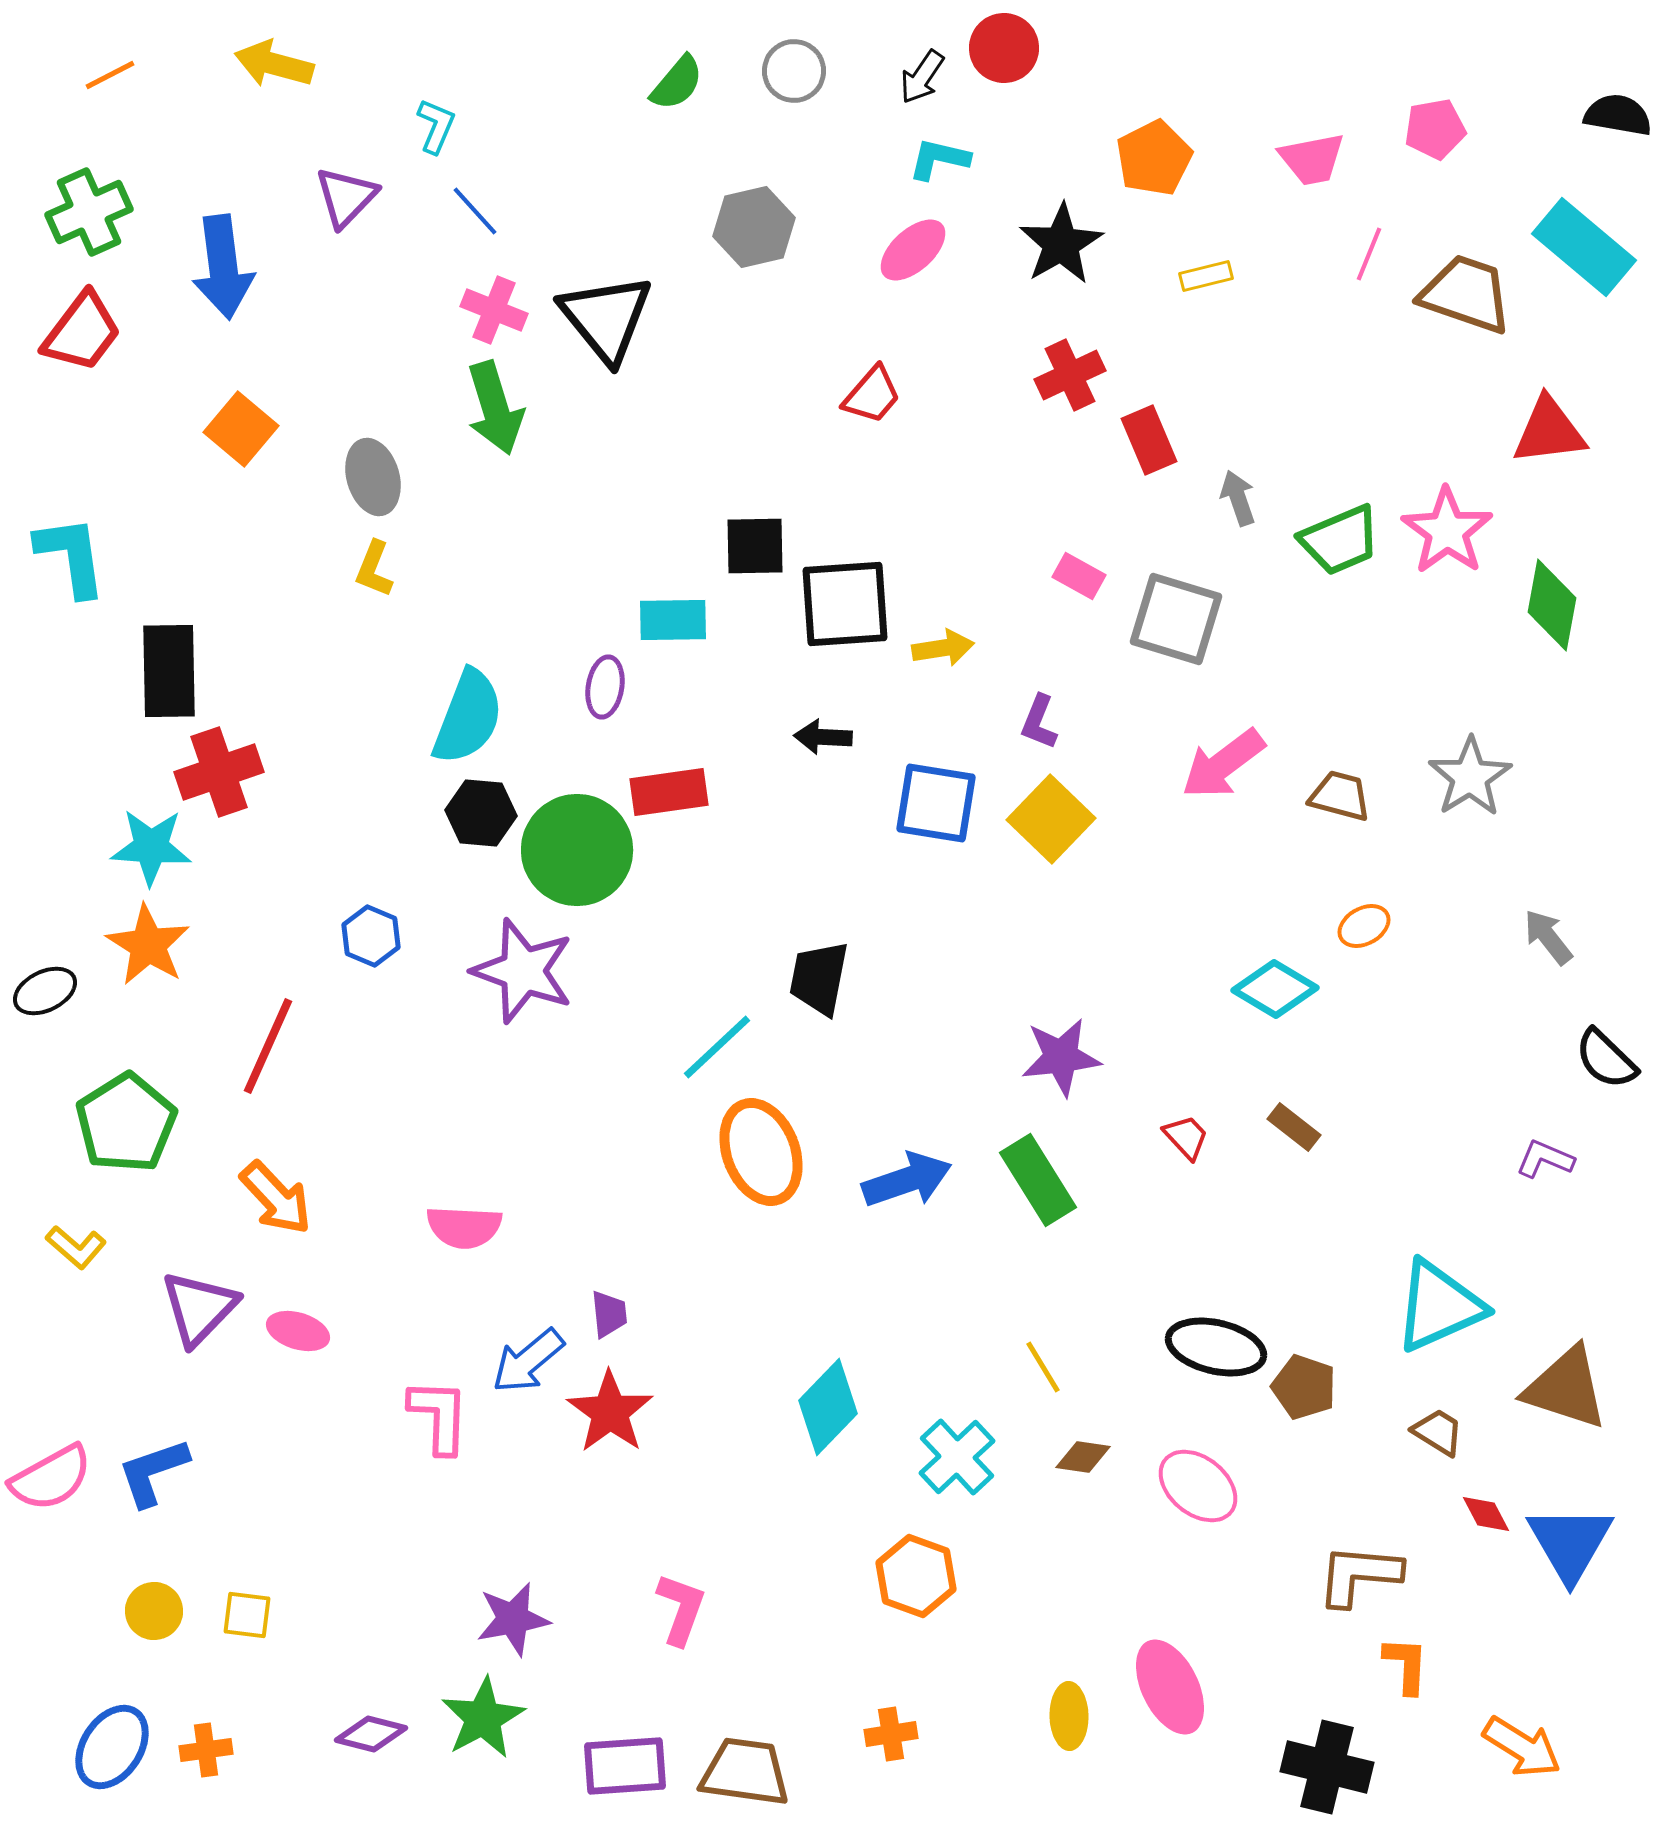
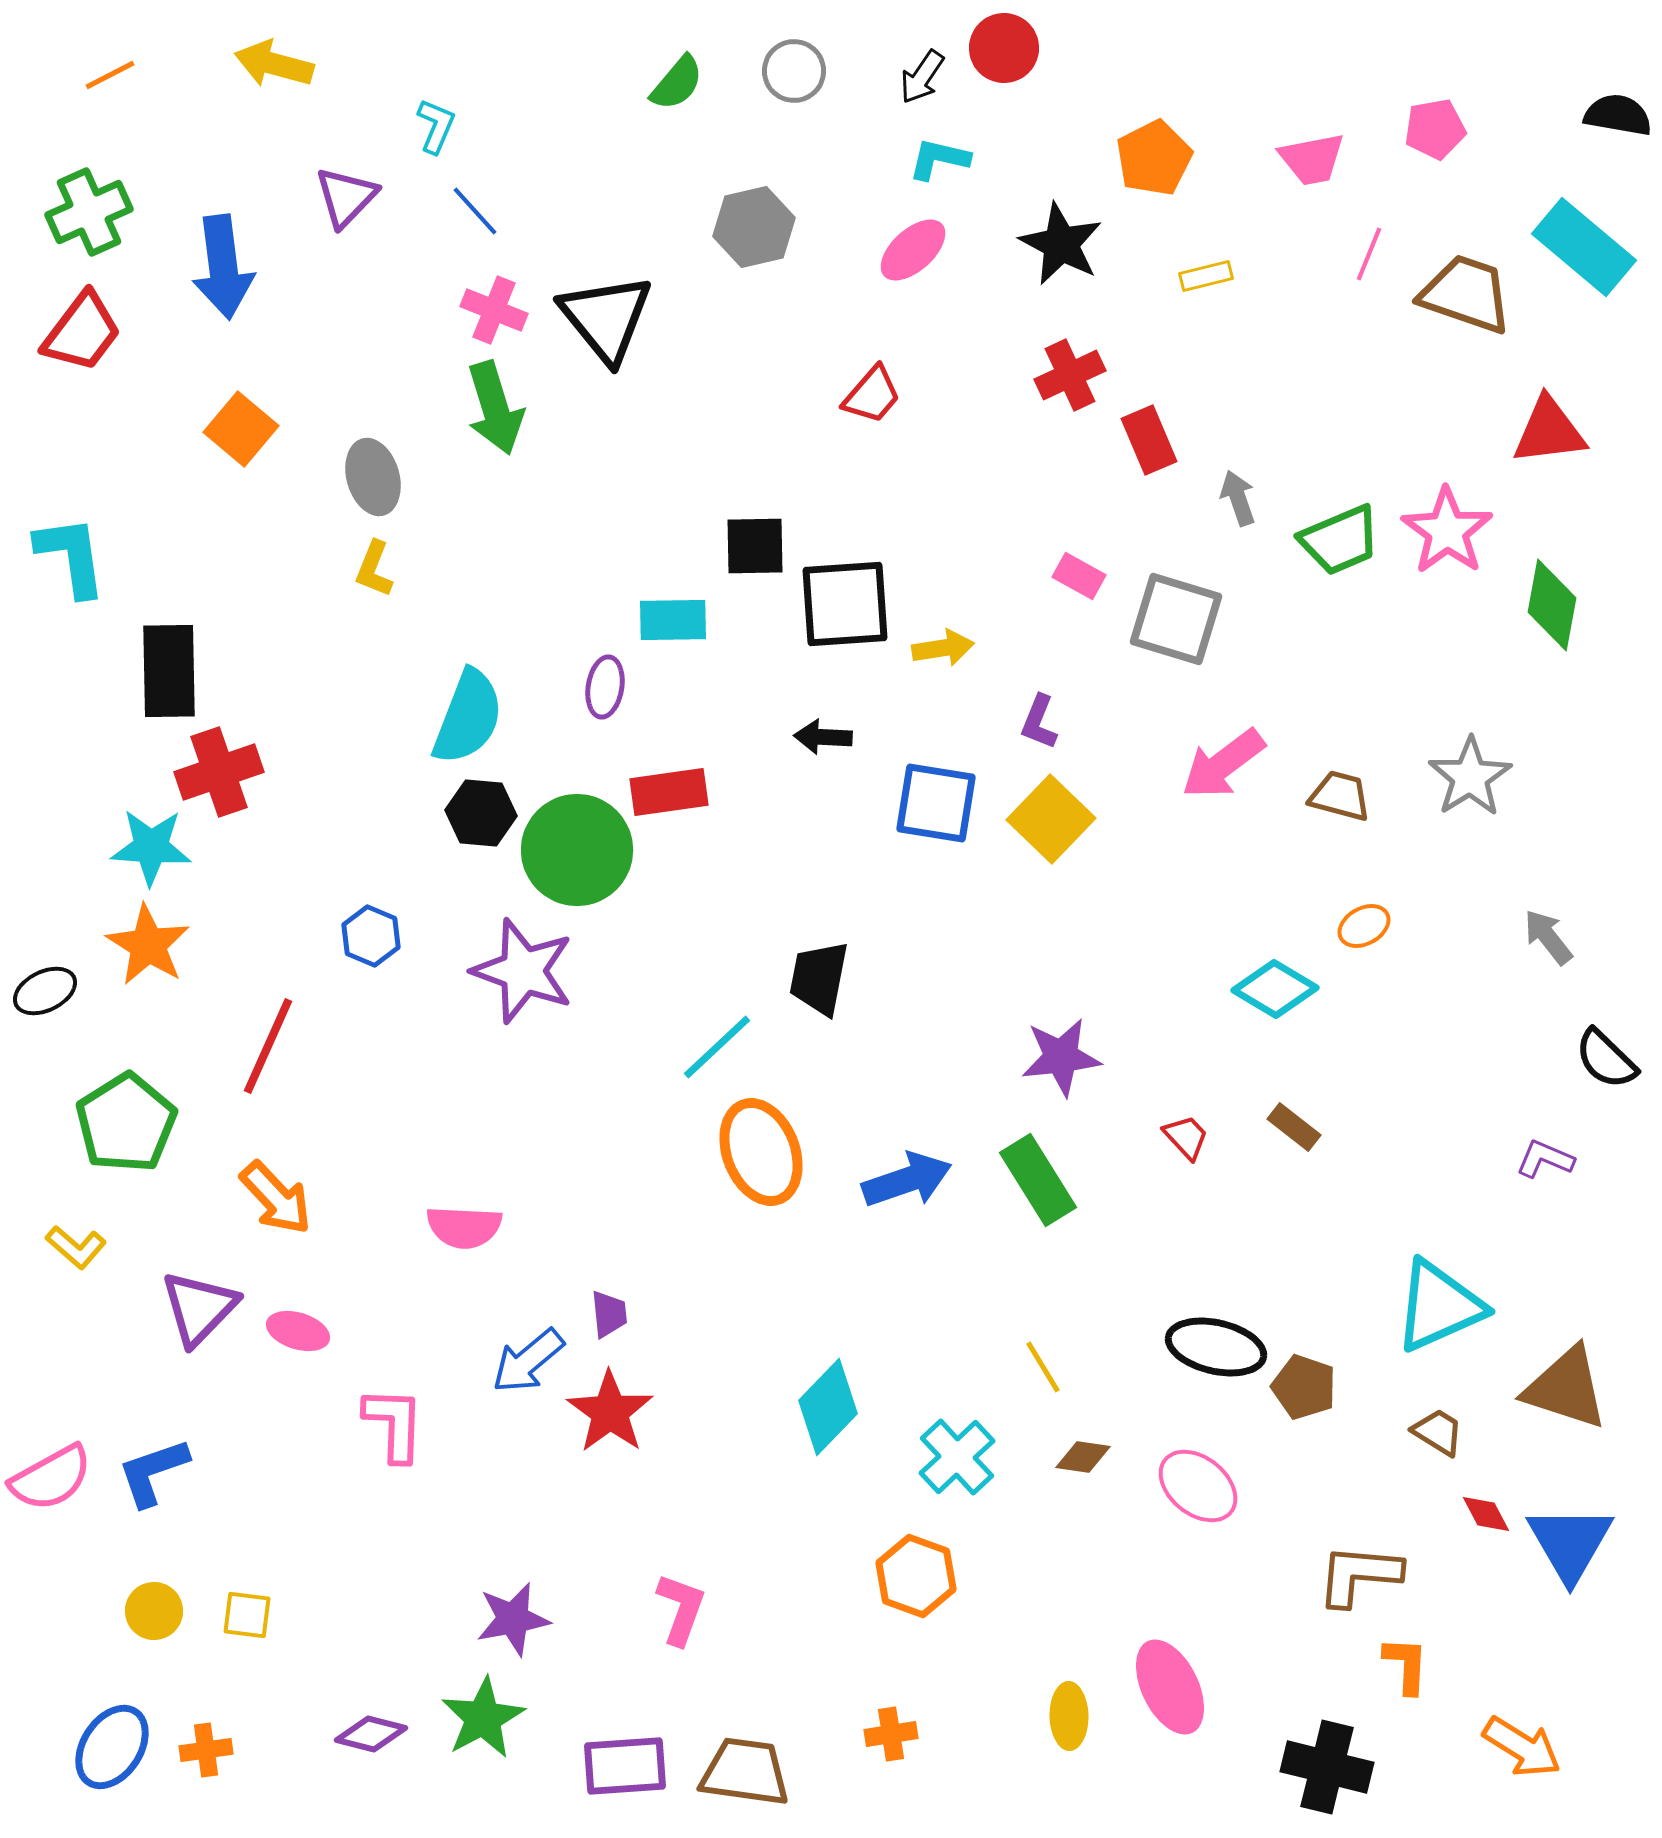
black star at (1061, 244): rotated 14 degrees counterclockwise
pink L-shape at (439, 1416): moved 45 px left, 8 px down
